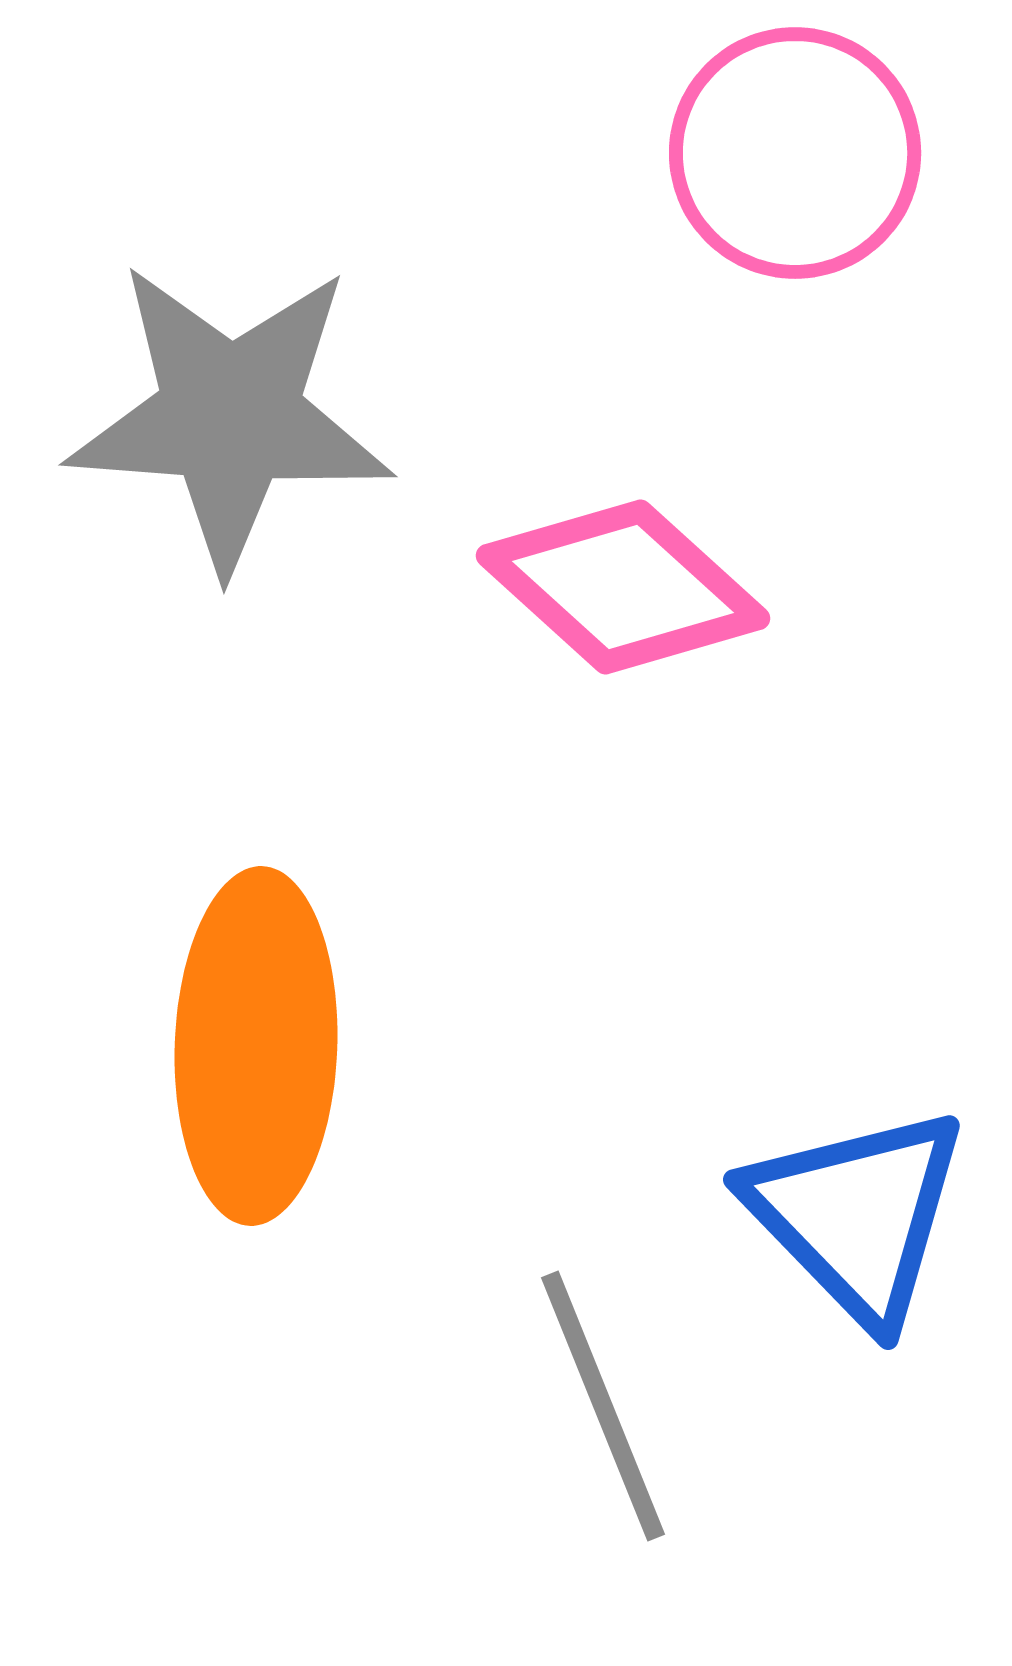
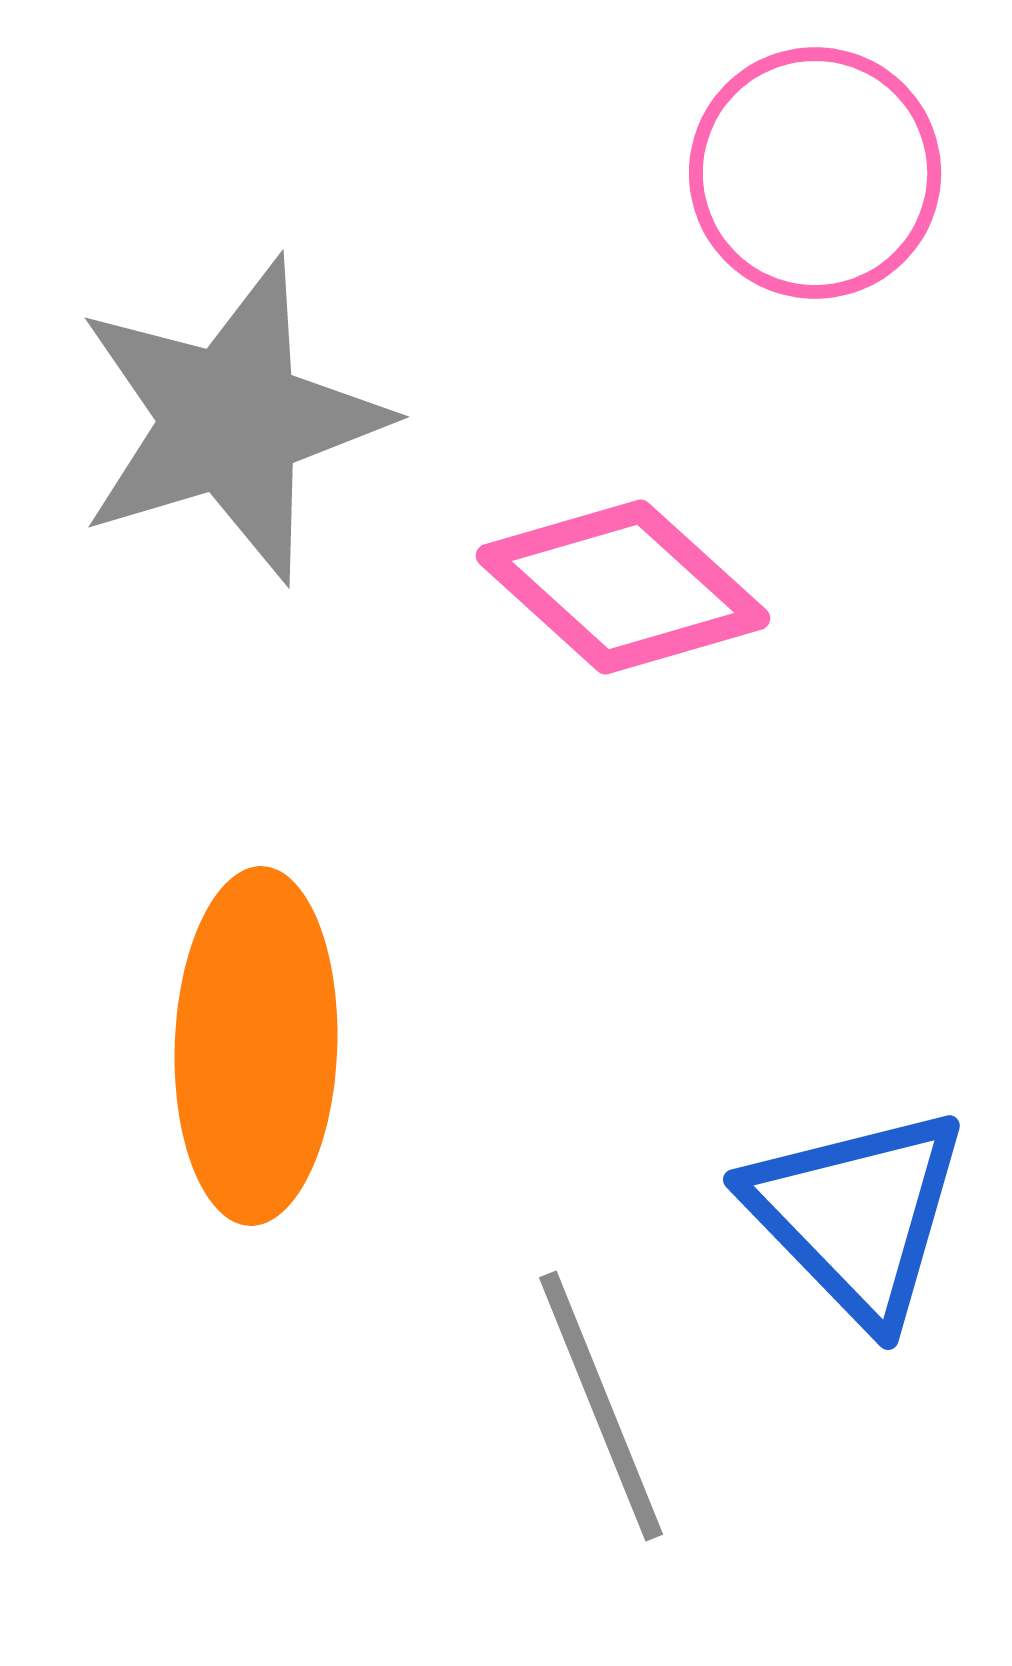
pink circle: moved 20 px right, 20 px down
gray star: moved 1 px right, 4 px down; rotated 21 degrees counterclockwise
gray line: moved 2 px left
